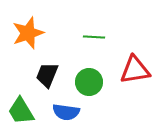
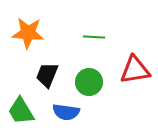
orange star: rotated 24 degrees clockwise
